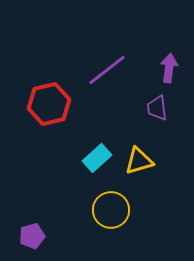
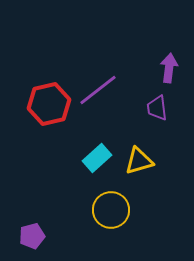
purple line: moved 9 px left, 20 px down
